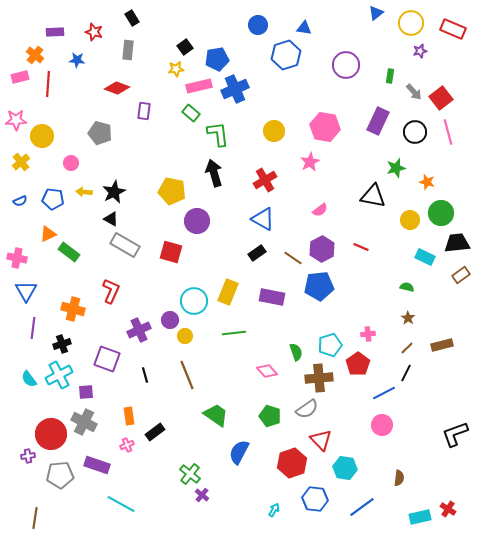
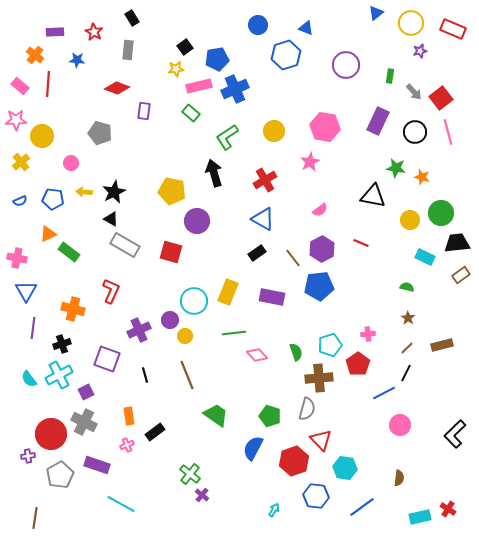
blue triangle at (304, 28): moved 2 px right; rotated 14 degrees clockwise
red star at (94, 32): rotated 12 degrees clockwise
pink rectangle at (20, 77): moved 9 px down; rotated 54 degrees clockwise
green L-shape at (218, 134): moved 9 px right, 3 px down; rotated 116 degrees counterclockwise
green star at (396, 168): rotated 24 degrees clockwise
orange star at (427, 182): moved 5 px left, 5 px up
red line at (361, 247): moved 4 px up
brown line at (293, 258): rotated 18 degrees clockwise
pink diamond at (267, 371): moved 10 px left, 16 px up
purple square at (86, 392): rotated 21 degrees counterclockwise
gray semicircle at (307, 409): rotated 40 degrees counterclockwise
pink circle at (382, 425): moved 18 px right
black L-shape at (455, 434): rotated 24 degrees counterclockwise
blue semicircle at (239, 452): moved 14 px right, 4 px up
red hexagon at (292, 463): moved 2 px right, 2 px up
gray pentagon at (60, 475): rotated 24 degrees counterclockwise
blue hexagon at (315, 499): moved 1 px right, 3 px up
